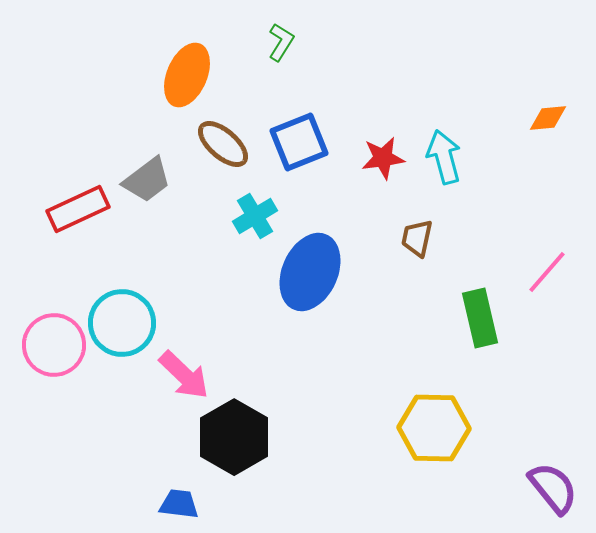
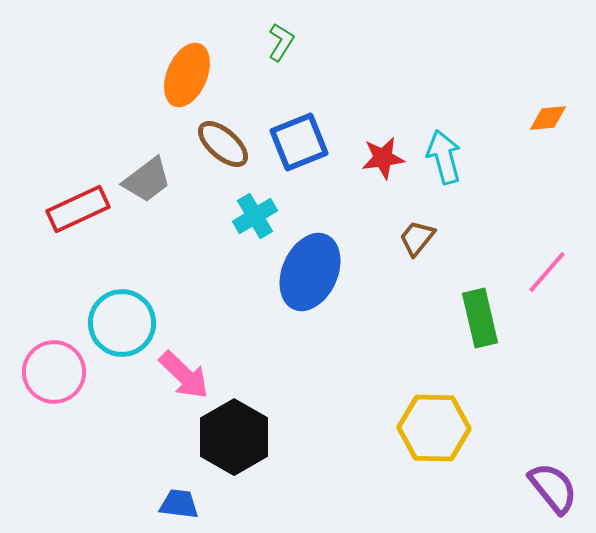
brown trapezoid: rotated 27 degrees clockwise
pink circle: moved 27 px down
